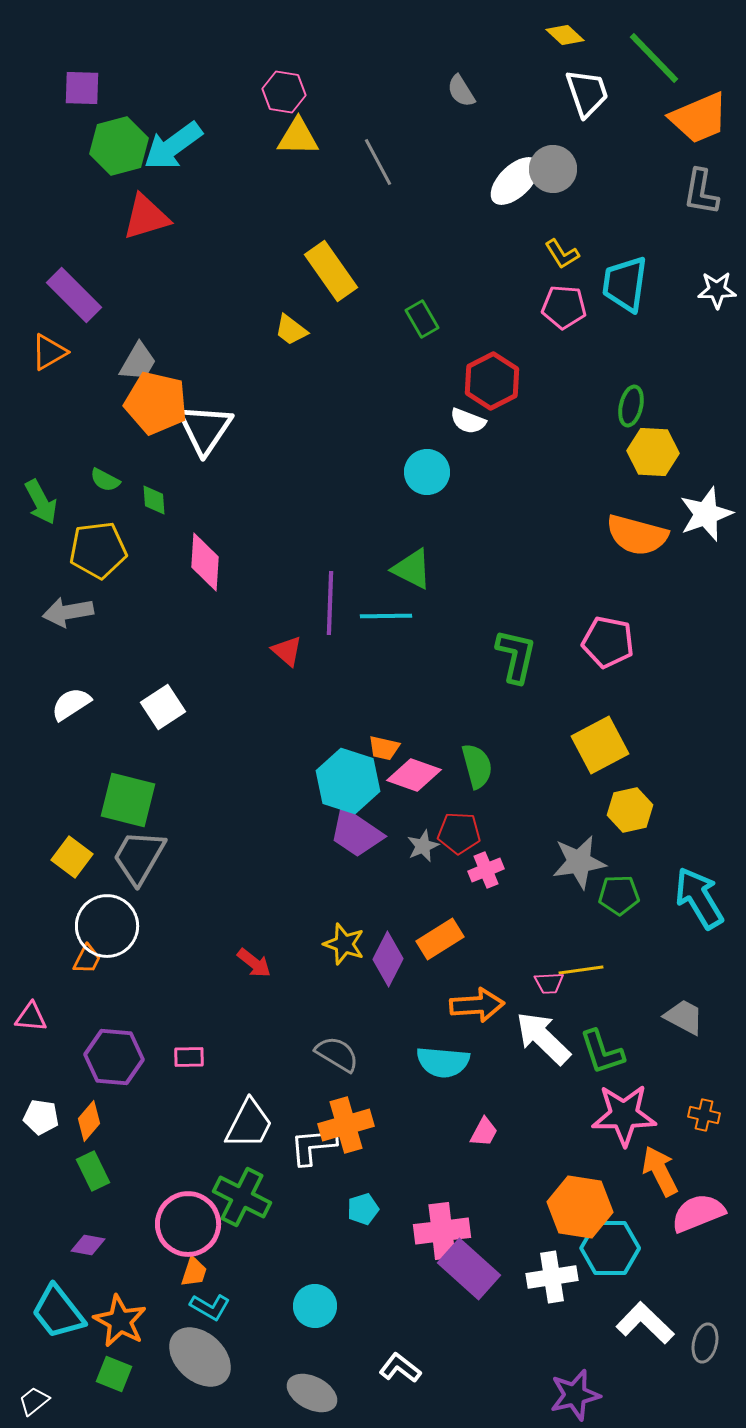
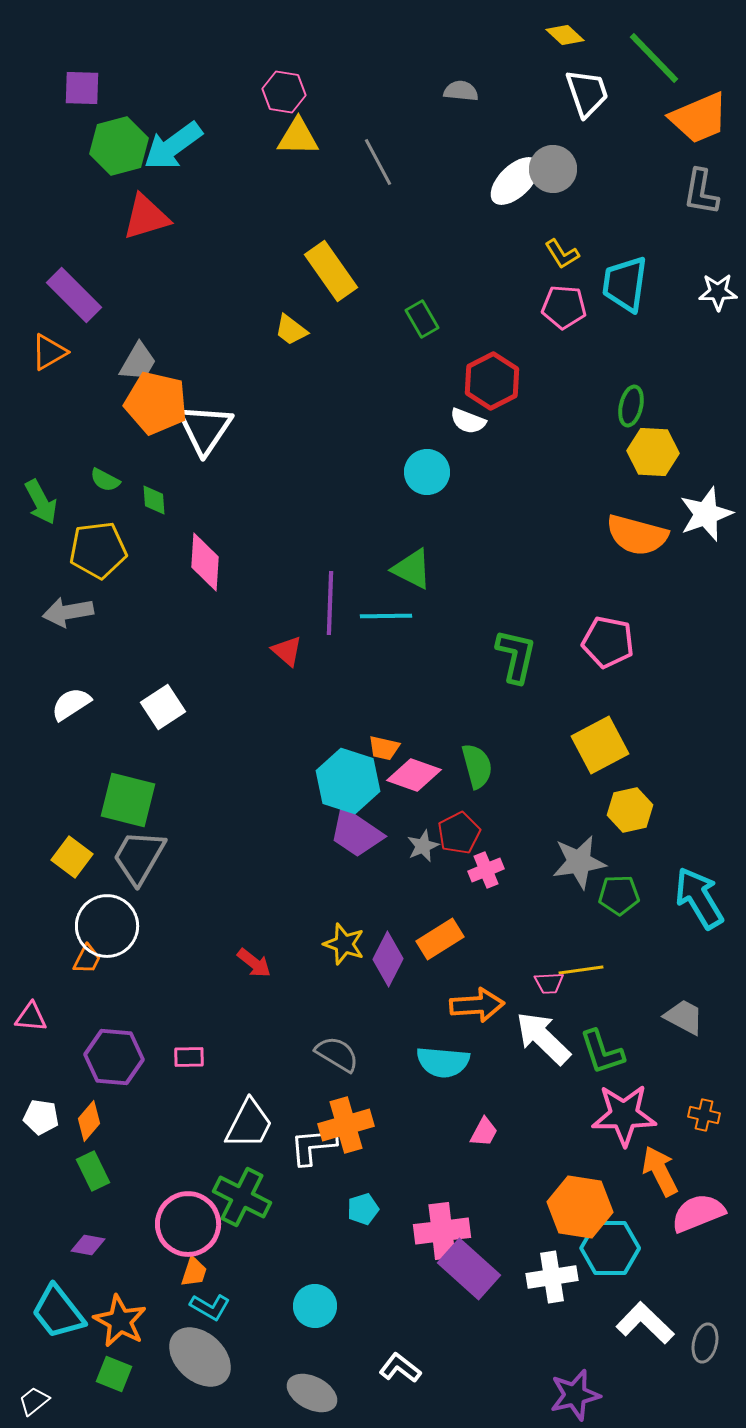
gray semicircle at (461, 91): rotated 128 degrees clockwise
white star at (717, 290): moved 1 px right, 2 px down
red pentagon at (459, 833): rotated 30 degrees counterclockwise
